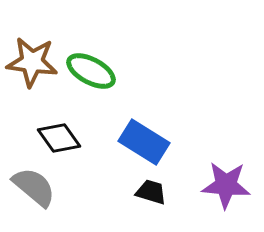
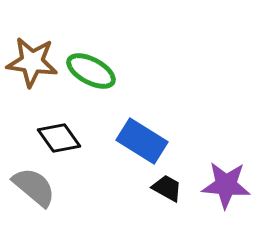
blue rectangle: moved 2 px left, 1 px up
black trapezoid: moved 16 px right, 4 px up; rotated 12 degrees clockwise
